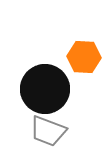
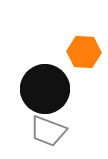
orange hexagon: moved 5 px up
